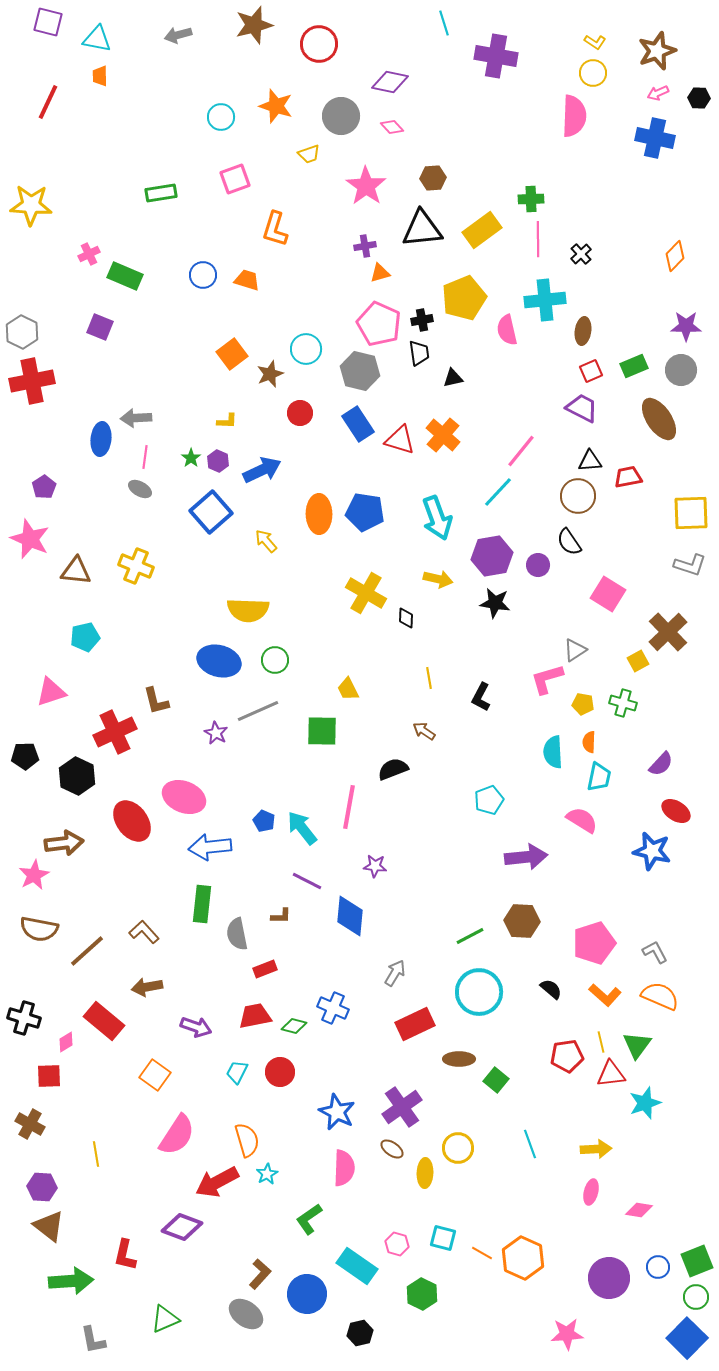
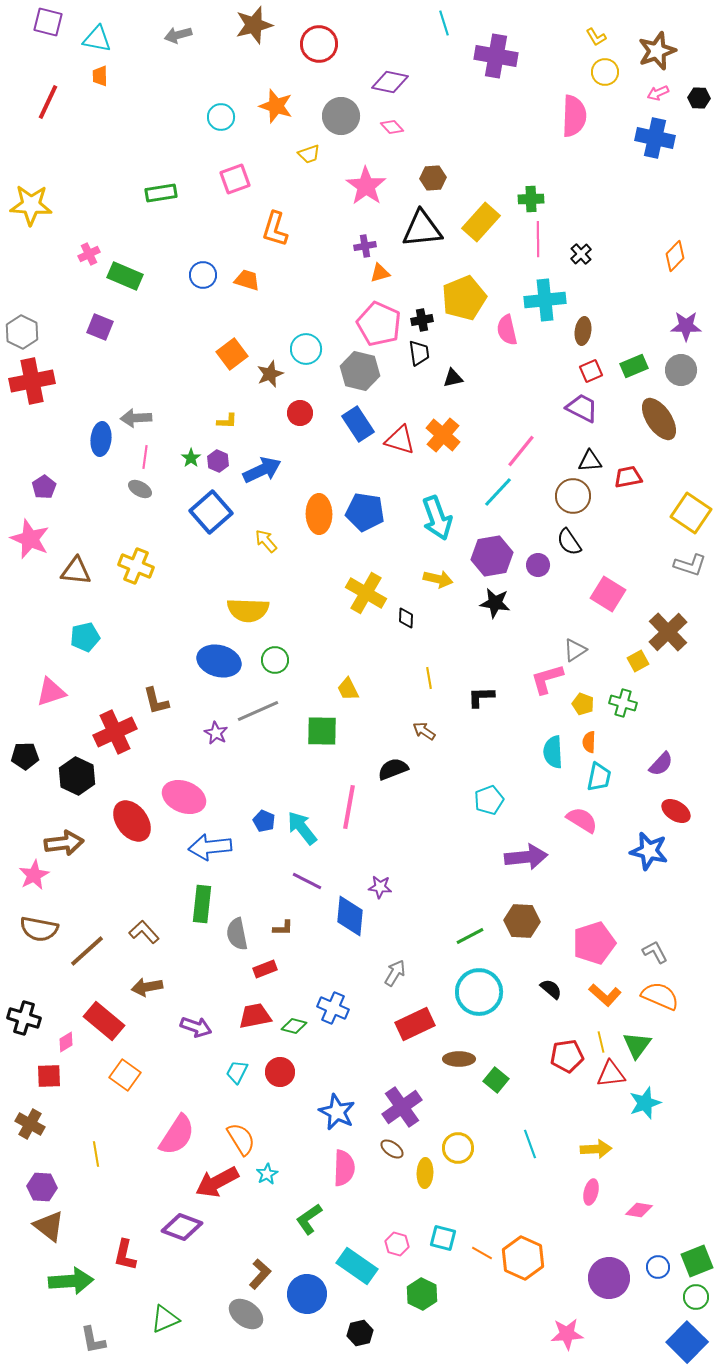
yellow L-shape at (595, 42): moved 1 px right, 5 px up; rotated 25 degrees clockwise
yellow circle at (593, 73): moved 12 px right, 1 px up
yellow rectangle at (482, 230): moved 1 px left, 8 px up; rotated 12 degrees counterclockwise
brown circle at (578, 496): moved 5 px left
yellow square at (691, 513): rotated 36 degrees clockwise
black L-shape at (481, 697): rotated 60 degrees clockwise
yellow pentagon at (583, 704): rotated 10 degrees clockwise
blue star at (652, 851): moved 3 px left
purple star at (375, 866): moved 5 px right, 21 px down
brown L-shape at (281, 916): moved 2 px right, 12 px down
orange square at (155, 1075): moved 30 px left
orange semicircle at (247, 1140): moved 6 px left, 1 px up; rotated 16 degrees counterclockwise
blue square at (687, 1338): moved 4 px down
